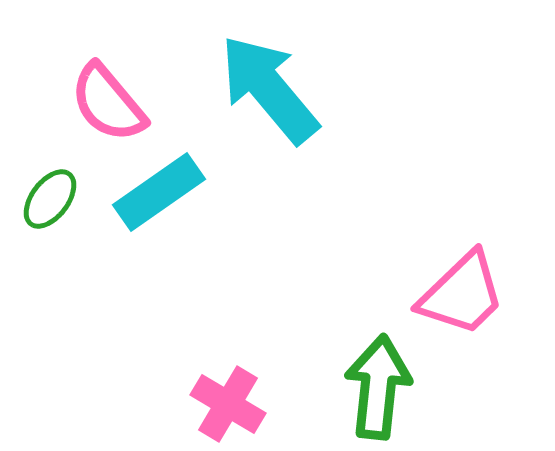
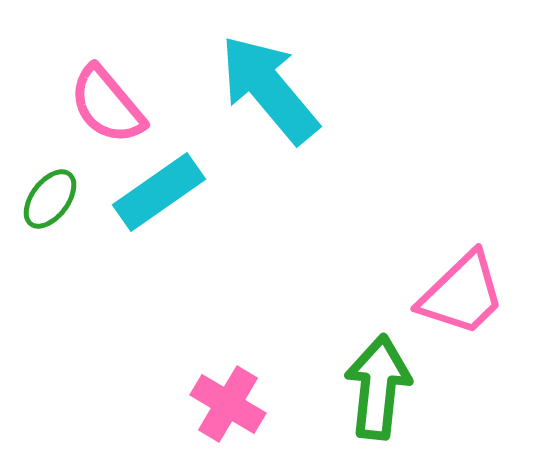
pink semicircle: moved 1 px left, 2 px down
